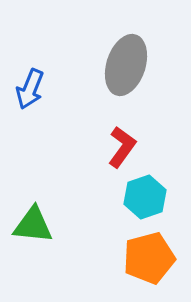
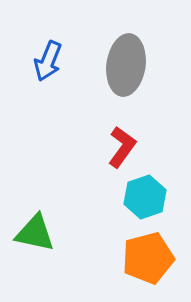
gray ellipse: rotated 10 degrees counterclockwise
blue arrow: moved 18 px right, 28 px up
green triangle: moved 2 px right, 8 px down; rotated 6 degrees clockwise
orange pentagon: moved 1 px left
